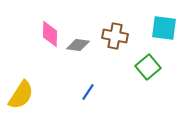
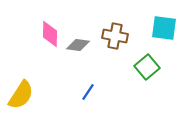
green square: moved 1 px left
